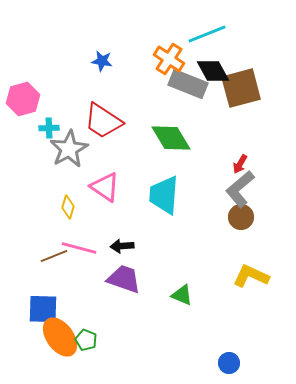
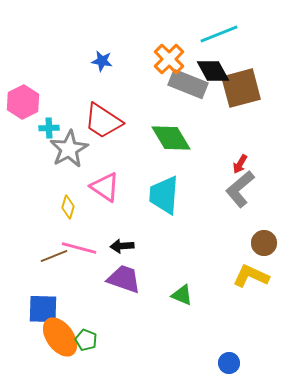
cyan line: moved 12 px right
orange cross: rotated 12 degrees clockwise
pink hexagon: moved 3 px down; rotated 12 degrees counterclockwise
brown circle: moved 23 px right, 26 px down
